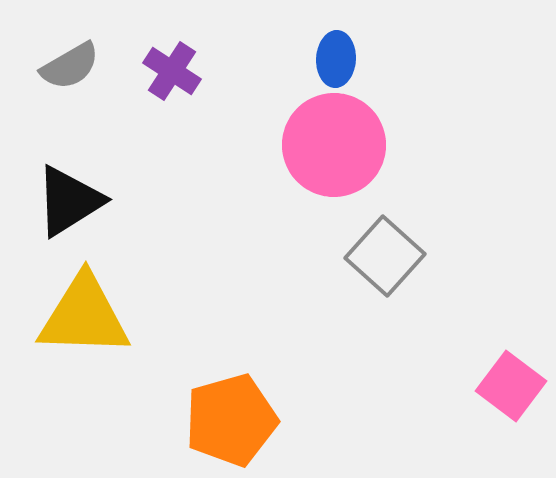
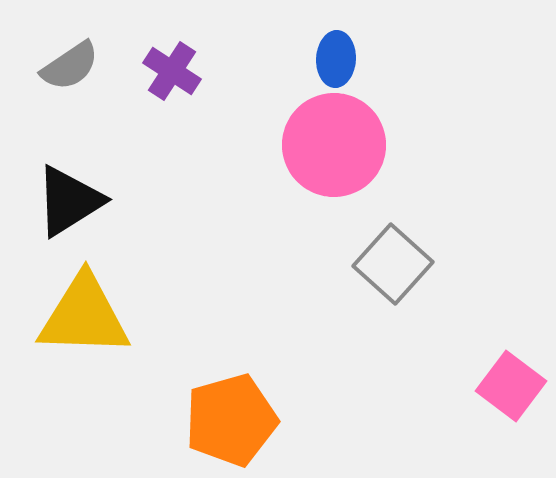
gray semicircle: rotated 4 degrees counterclockwise
gray square: moved 8 px right, 8 px down
